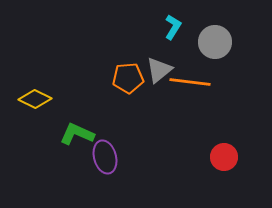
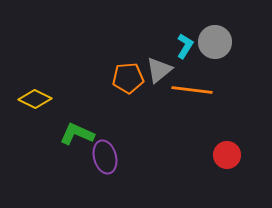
cyan L-shape: moved 12 px right, 19 px down
orange line: moved 2 px right, 8 px down
red circle: moved 3 px right, 2 px up
